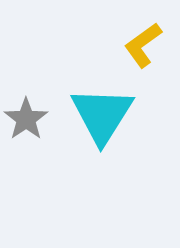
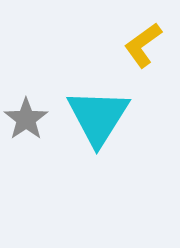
cyan triangle: moved 4 px left, 2 px down
